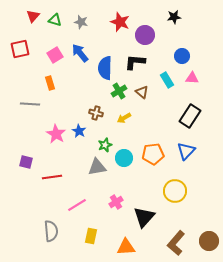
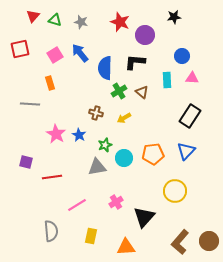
cyan rectangle: rotated 28 degrees clockwise
blue star: moved 4 px down
brown L-shape: moved 4 px right, 1 px up
